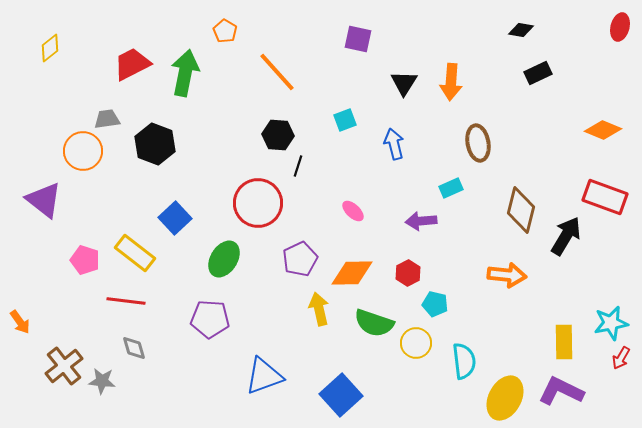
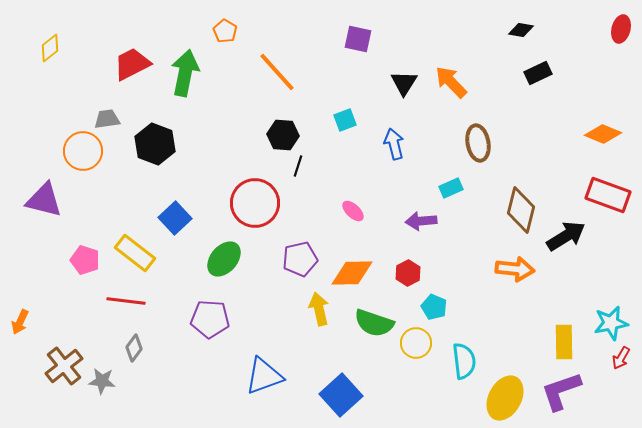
red ellipse at (620, 27): moved 1 px right, 2 px down
orange arrow at (451, 82): rotated 132 degrees clockwise
orange diamond at (603, 130): moved 4 px down
black hexagon at (278, 135): moved 5 px right
red rectangle at (605, 197): moved 3 px right, 2 px up
purple triangle at (44, 200): rotated 24 degrees counterclockwise
red circle at (258, 203): moved 3 px left
black arrow at (566, 236): rotated 27 degrees clockwise
green ellipse at (224, 259): rotated 9 degrees clockwise
purple pentagon at (300, 259): rotated 12 degrees clockwise
orange arrow at (507, 275): moved 8 px right, 6 px up
cyan pentagon at (435, 304): moved 1 px left, 3 px down; rotated 10 degrees clockwise
orange arrow at (20, 322): rotated 60 degrees clockwise
gray diamond at (134, 348): rotated 52 degrees clockwise
purple L-shape at (561, 391): rotated 45 degrees counterclockwise
